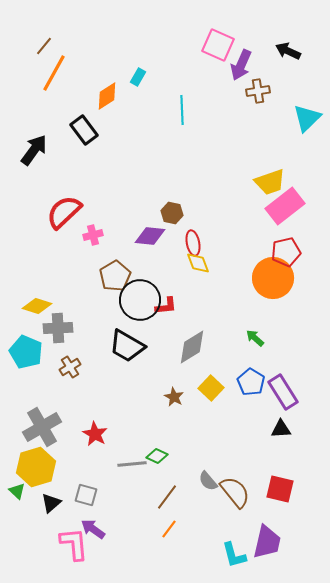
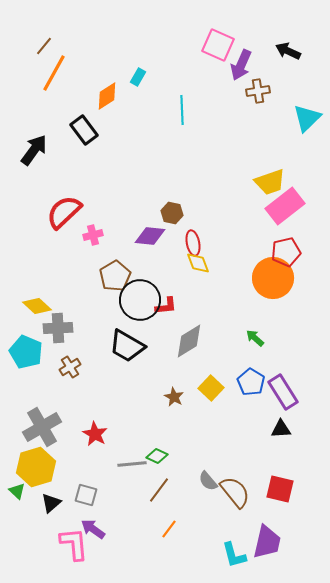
yellow diamond at (37, 306): rotated 24 degrees clockwise
gray diamond at (192, 347): moved 3 px left, 6 px up
brown line at (167, 497): moved 8 px left, 7 px up
